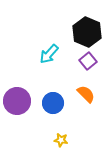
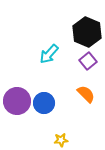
blue circle: moved 9 px left
yellow star: rotated 16 degrees counterclockwise
